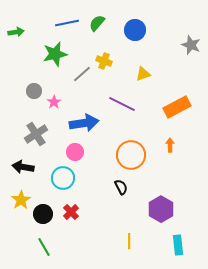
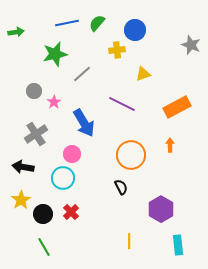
yellow cross: moved 13 px right, 11 px up; rotated 28 degrees counterclockwise
blue arrow: rotated 68 degrees clockwise
pink circle: moved 3 px left, 2 px down
